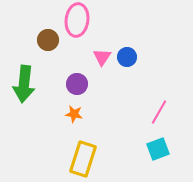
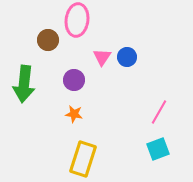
purple circle: moved 3 px left, 4 px up
